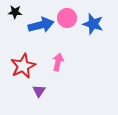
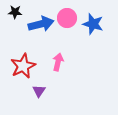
blue arrow: moved 1 px up
